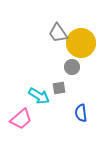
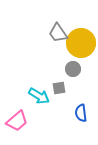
gray circle: moved 1 px right, 2 px down
pink trapezoid: moved 4 px left, 2 px down
